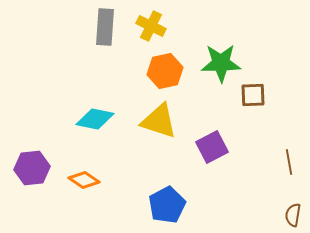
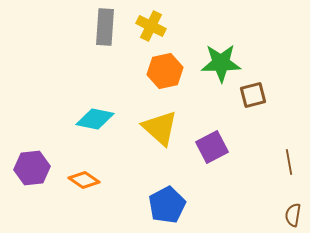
brown square: rotated 12 degrees counterclockwise
yellow triangle: moved 1 px right, 7 px down; rotated 24 degrees clockwise
